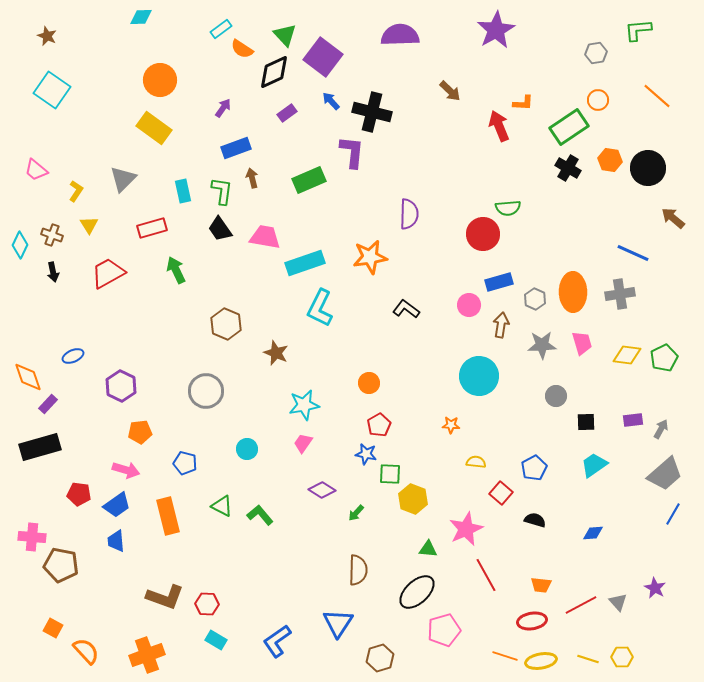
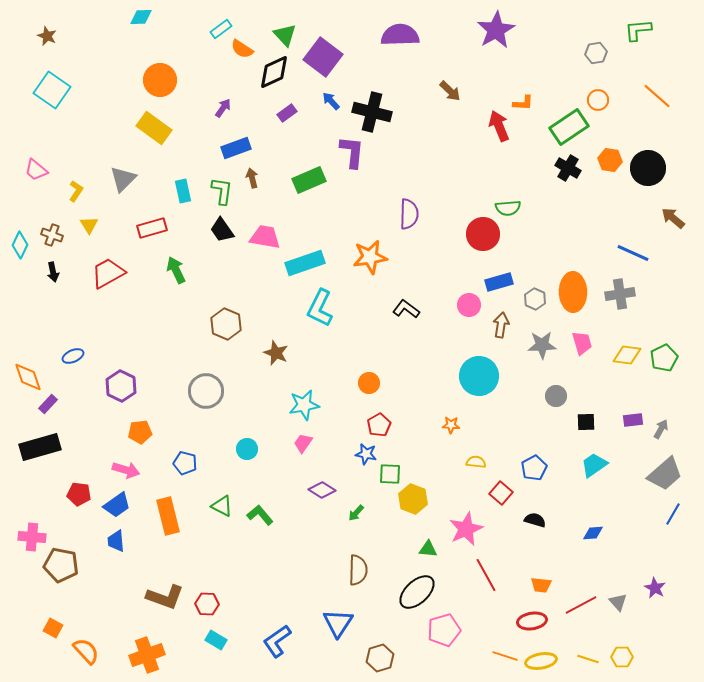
black trapezoid at (220, 229): moved 2 px right, 1 px down
